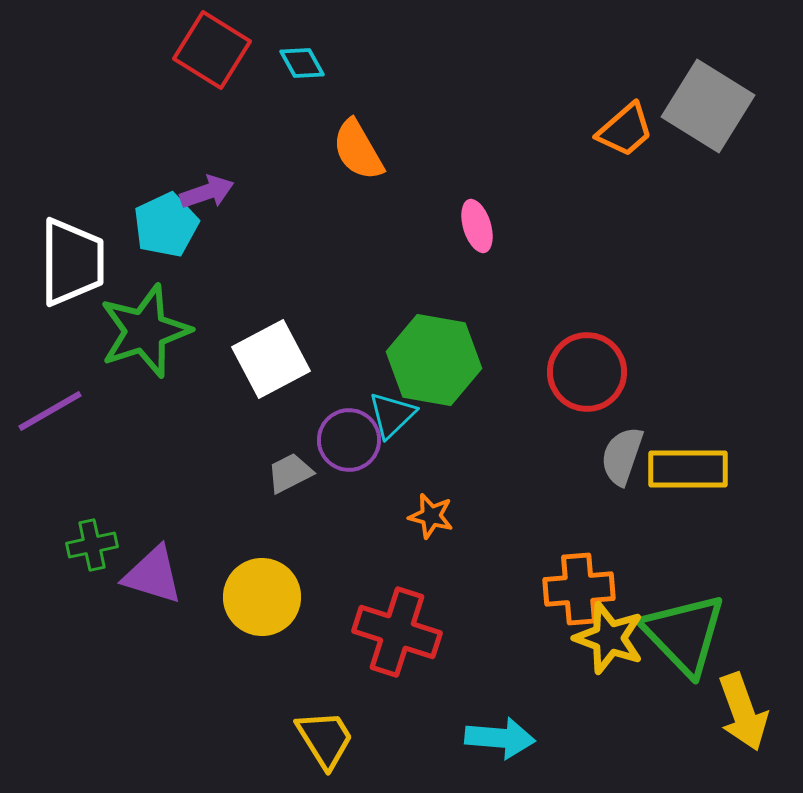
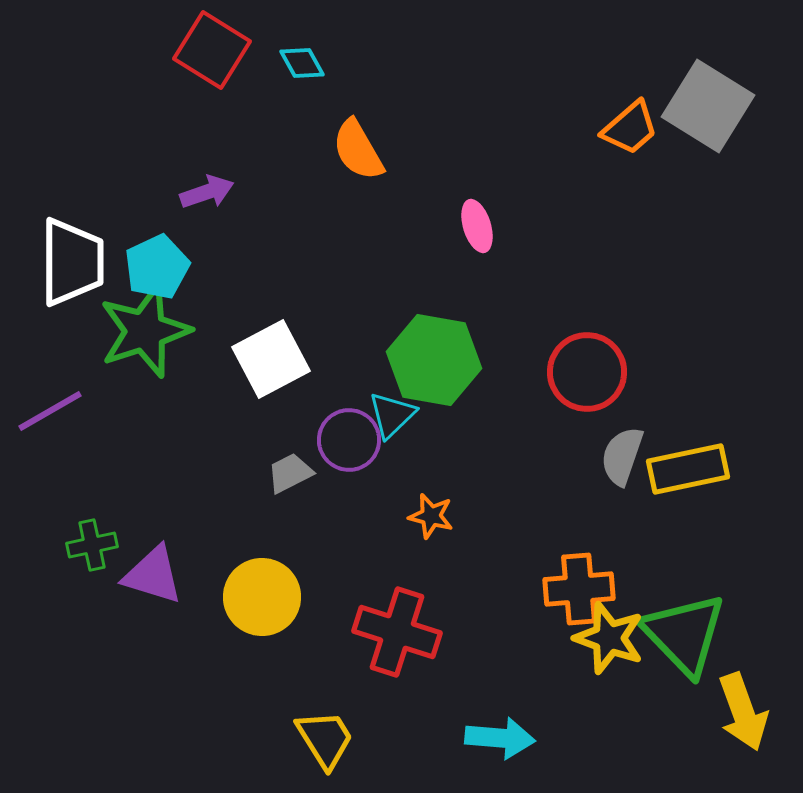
orange trapezoid: moved 5 px right, 2 px up
cyan pentagon: moved 9 px left, 42 px down
yellow rectangle: rotated 12 degrees counterclockwise
